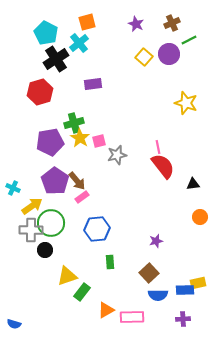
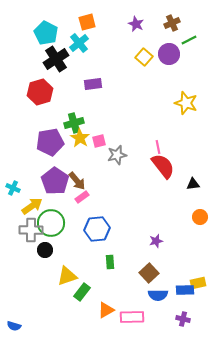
purple cross at (183, 319): rotated 16 degrees clockwise
blue semicircle at (14, 324): moved 2 px down
